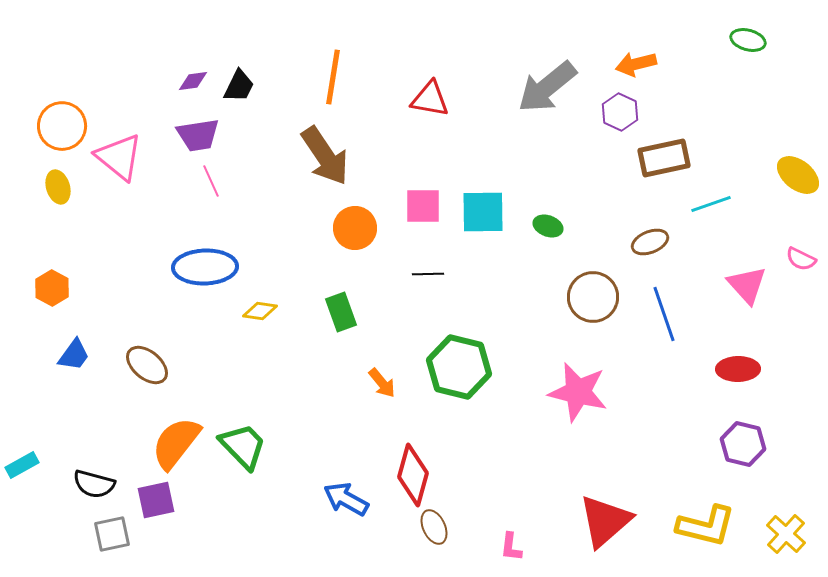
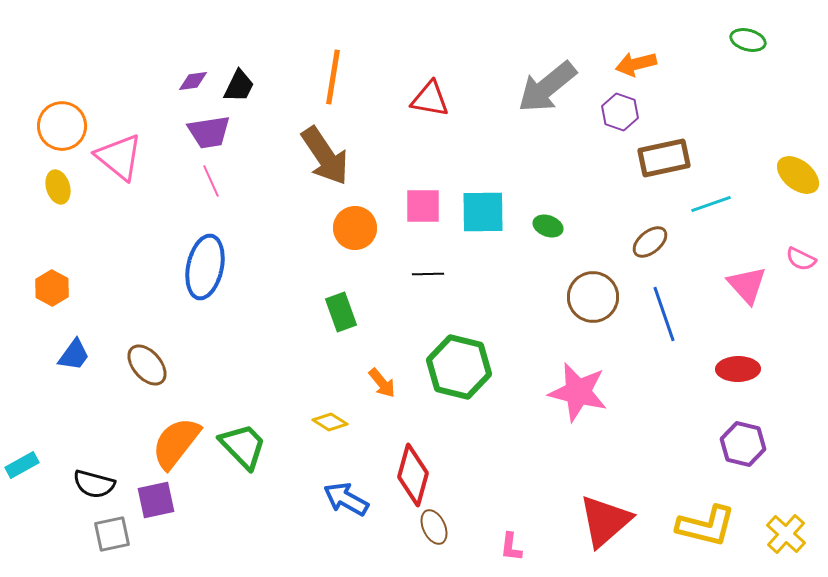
purple hexagon at (620, 112): rotated 6 degrees counterclockwise
purple trapezoid at (198, 135): moved 11 px right, 3 px up
brown ellipse at (650, 242): rotated 18 degrees counterclockwise
blue ellipse at (205, 267): rotated 76 degrees counterclockwise
yellow diamond at (260, 311): moved 70 px right, 111 px down; rotated 24 degrees clockwise
brown ellipse at (147, 365): rotated 9 degrees clockwise
